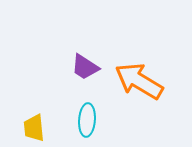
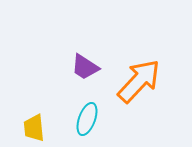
orange arrow: rotated 102 degrees clockwise
cyan ellipse: moved 1 px up; rotated 16 degrees clockwise
